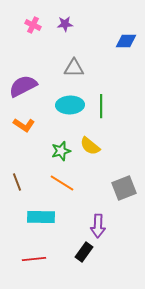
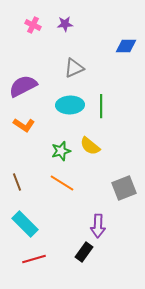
blue diamond: moved 5 px down
gray triangle: rotated 25 degrees counterclockwise
cyan rectangle: moved 16 px left, 7 px down; rotated 44 degrees clockwise
red line: rotated 10 degrees counterclockwise
